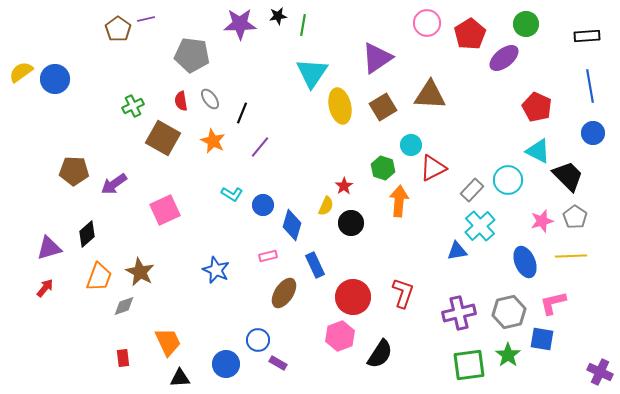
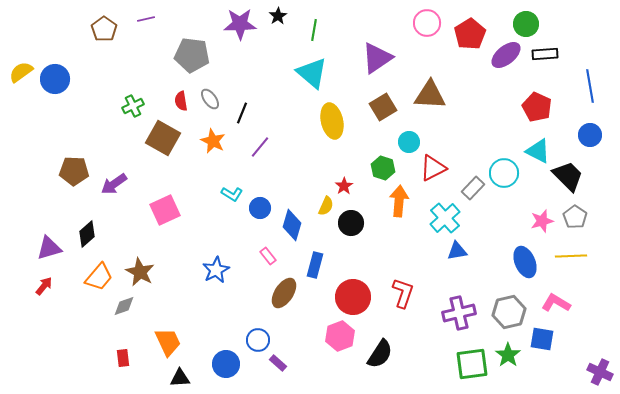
black star at (278, 16): rotated 24 degrees counterclockwise
green line at (303, 25): moved 11 px right, 5 px down
brown pentagon at (118, 29): moved 14 px left
black rectangle at (587, 36): moved 42 px left, 18 px down
purple ellipse at (504, 58): moved 2 px right, 3 px up
cyan triangle at (312, 73): rotated 24 degrees counterclockwise
yellow ellipse at (340, 106): moved 8 px left, 15 px down
blue circle at (593, 133): moved 3 px left, 2 px down
cyan circle at (411, 145): moved 2 px left, 3 px up
cyan circle at (508, 180): moved 4 px left, 7 px up
gray rectangle at (472, 190): moved 1 px right, 2 px up
blue circle at (263, 205): moved 3 px left, 3 px down
cyan cross at (480, 226): moved 35 px left, 8 px up
pink rectangle at (268, 256): rotated 66 degrees clockwise
blue rectangle at (315, 265): rotated 40 degrees clockwise
blue star at (216, 270): rotated 20 degrees clockwise
orange trapezoid at (99, 277): rotated 20 degrees clockwise
red arrow at (45, 288): moved 1 px left, 2 px up
pink L-shape at (553, 303): moved 3 px right; rotated 44 degrees clockwise
purple rectangle at (278, 363): rotated 12 degrees clockwise
green square at (469, 365): moved 3 px right, 1 px up
